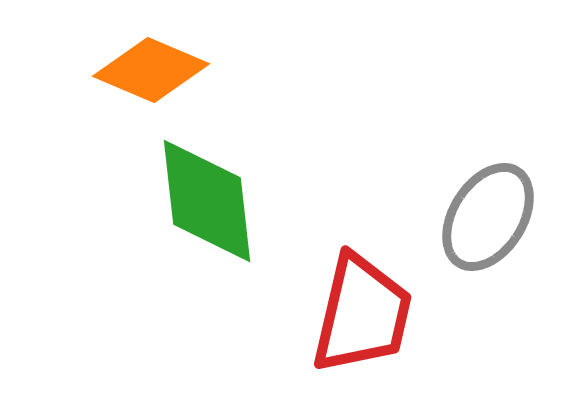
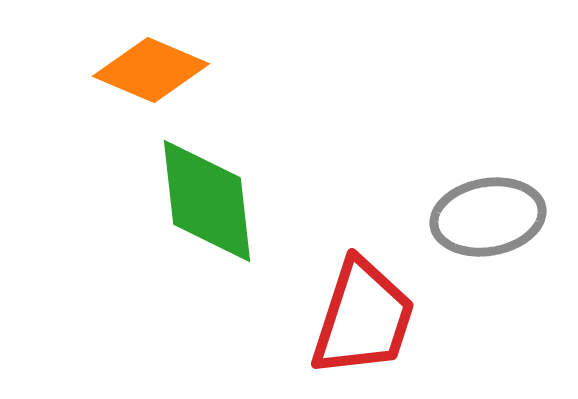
gray ellipse: rotated 48 degrees clockwise
red trapezoid: moved 1 px right, 4 px down; rotated 5 degrees clockwise
